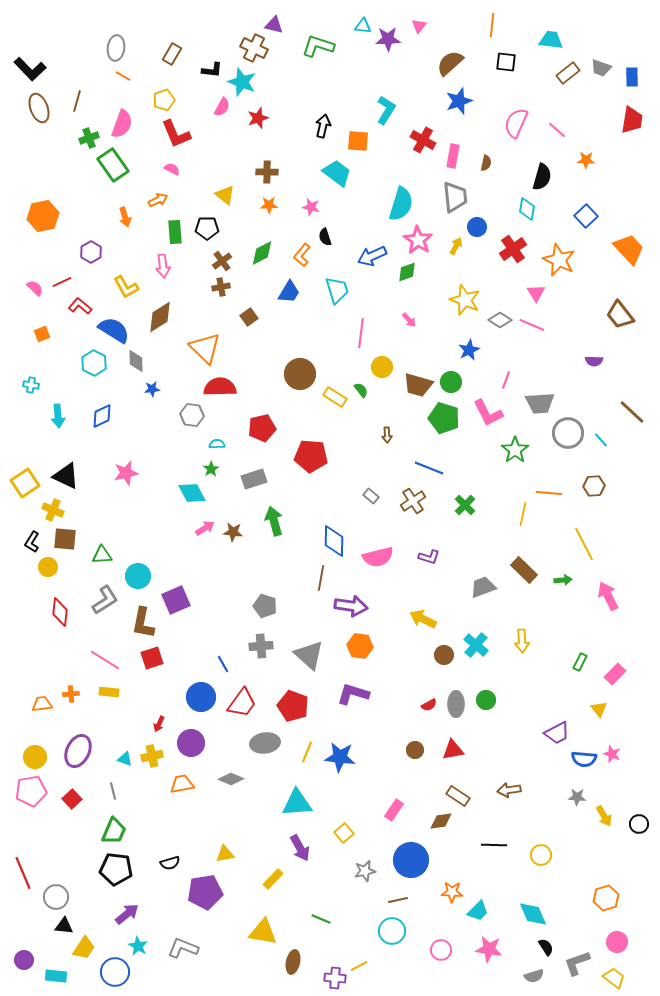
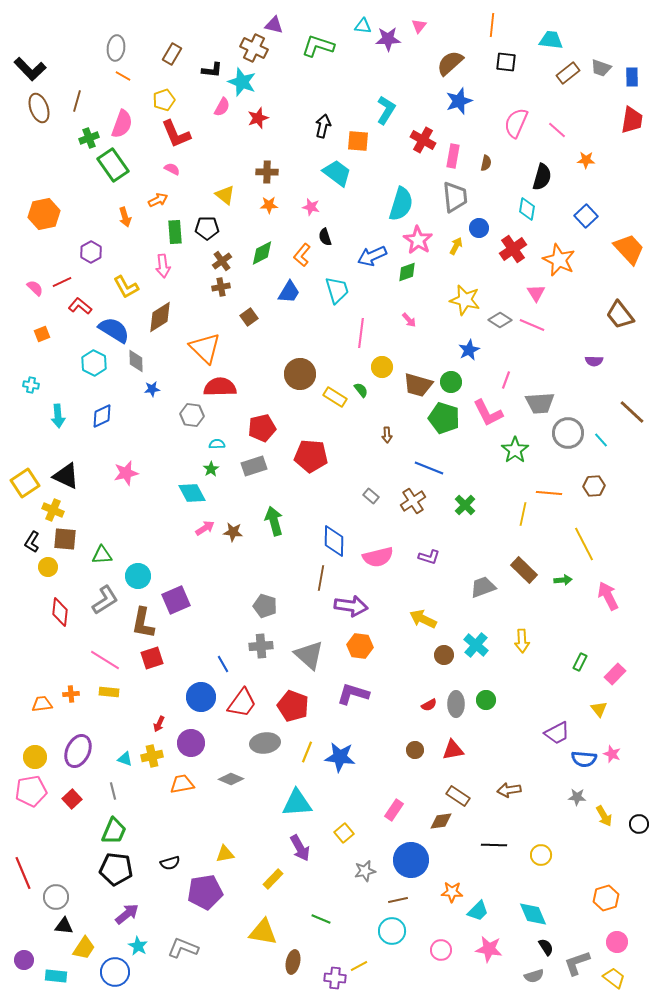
orange hexagon at (43, 216): moved 1 px right, 2 px up
blue circle at (477, 227): moved 2 px right, 1 px down
yellow star at (465, 300): rotated 8 degrees counterclockwise
gray rectangle at (254, 479): moved 13 px up
